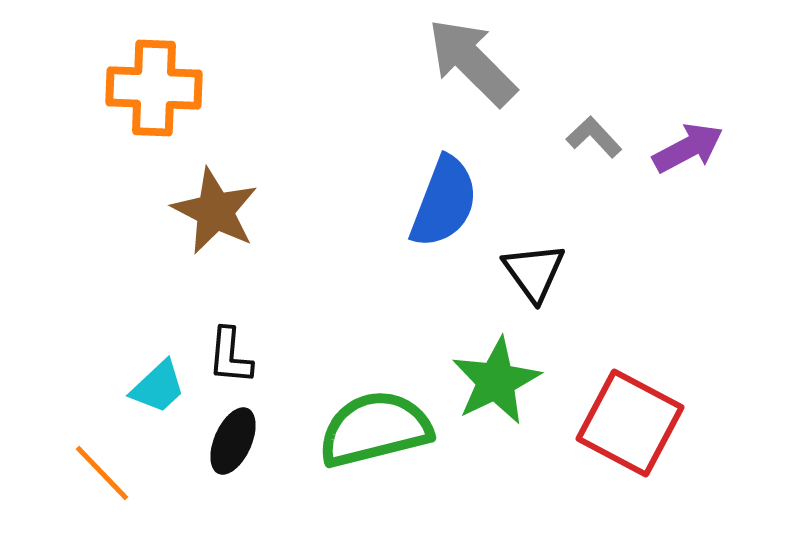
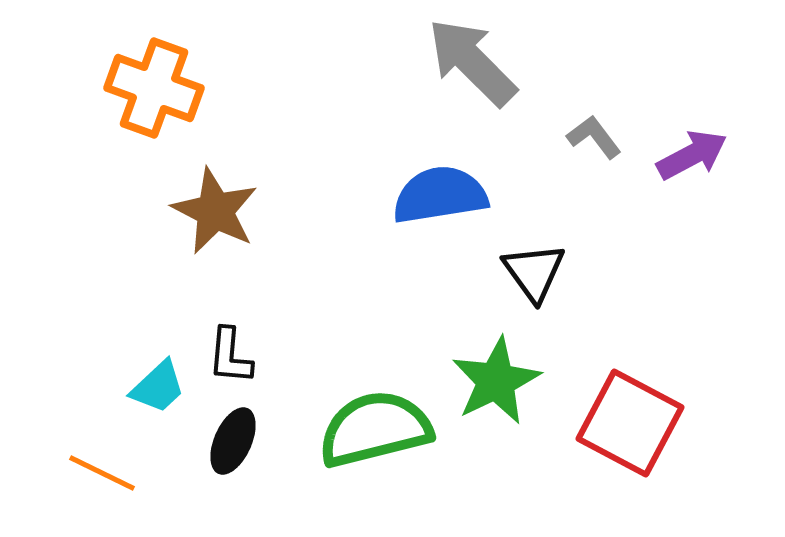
orange cross: rotated 18 degrees clockwise
gray L-shape: rotated 6 degrees clockwise
purple arrow: moved 4 px right, 7 px down
blue semicircle: moved 4 px left, 7 px up; rotated 120 degrees counterclockwise
orange line: rotated 20 degrees counterclockwise
